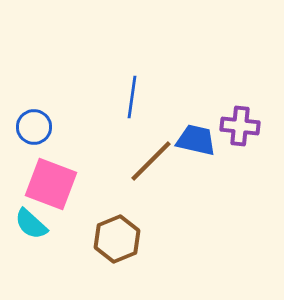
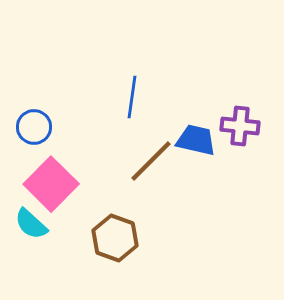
pink square: rotated 24 degrees clockwise
brown hexagon: moved 2 px left, 1 px up; rotated 18 degrees counterclockwise
